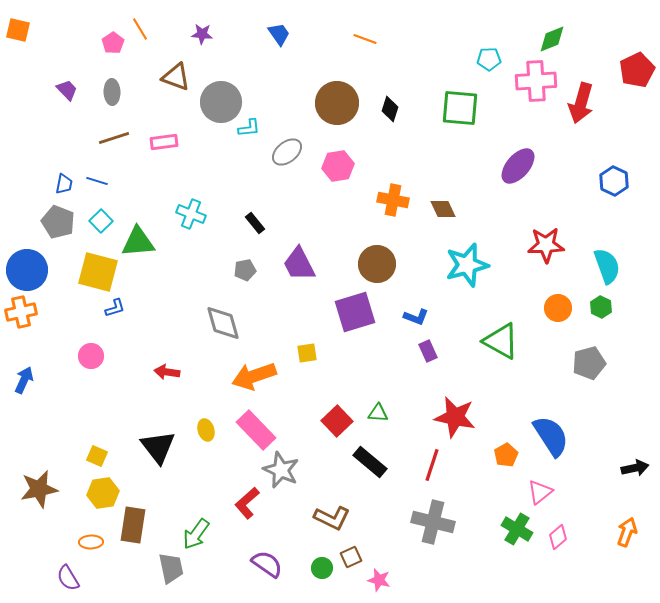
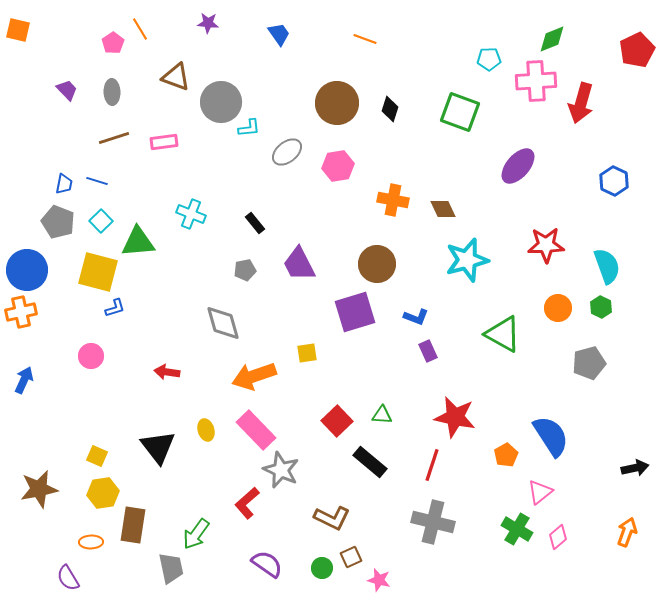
purple star at (202, 34): moved 6 px right, 11 px up
red pentagon at (637, 70): moved 20 px up
green square at (460, 108): moved 4 px down; rotated 15 degrees clockwise
cyan star at (467, 265): moved 5 px up
green triangle at (501, 341): moved 2 px right, 7 px up
green triangle at (378, 413): moved 4 px right, 2 px down
